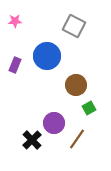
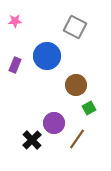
gray square: moved 1 px right, 1 px down
